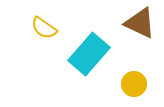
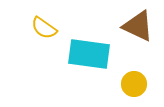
brown triangle: moved 2 px left, 3 px down
cyan rectangle: rotated 57 degrees clockwise
